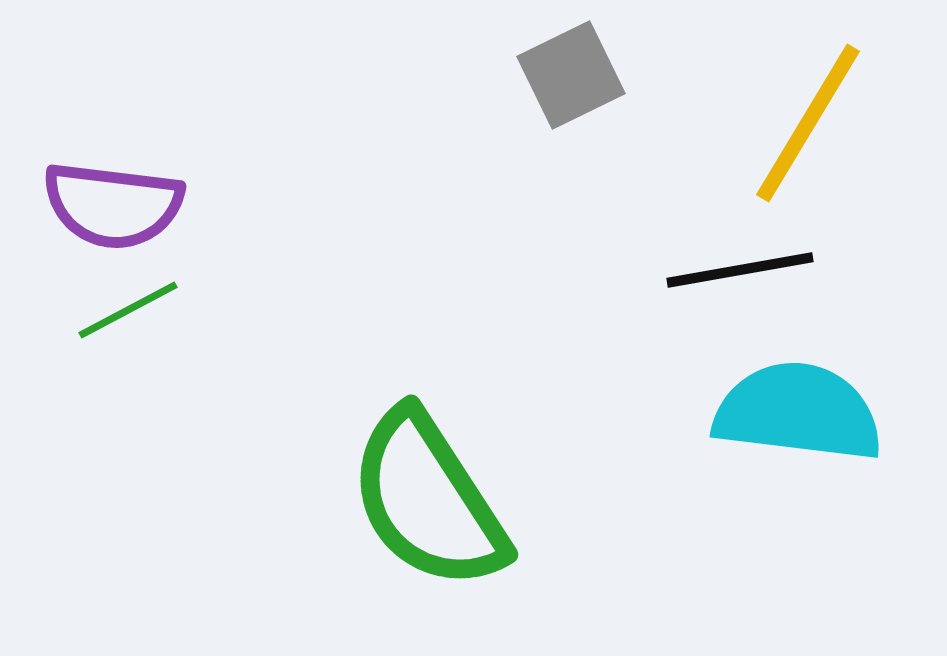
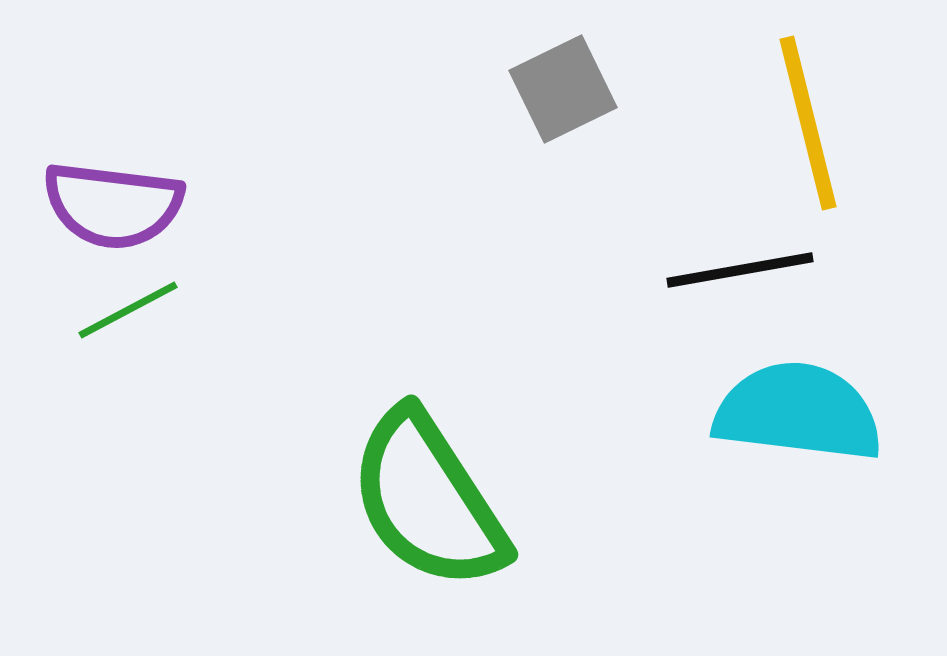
gray square: moved 8 px left, 14 px down
yellow line: rotated 45 degrees counterclockwise
